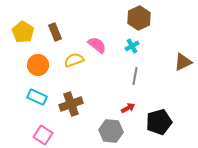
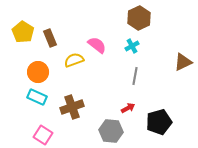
brown rectangle: moved 5 px left, 6 px down
orange circle: moved 7 px down
brown cross: moved 1 px right, 3 px down
